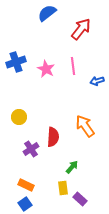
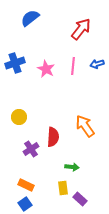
blue semicircle: moved 17 px left, 5 px down
blue cross: moved 1 px left, 1 px down
pink line: rotated 12 degrees clockwise
blue arrow: moved 17 px up
green arrow: rotated 56 degrees clockwise
